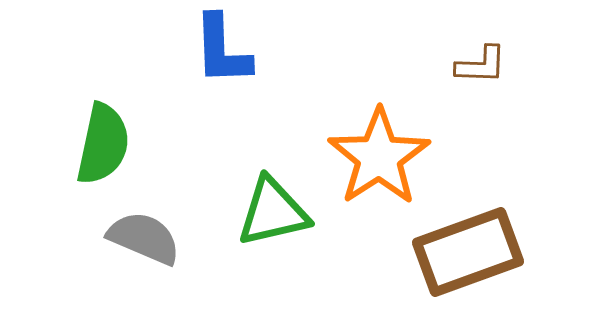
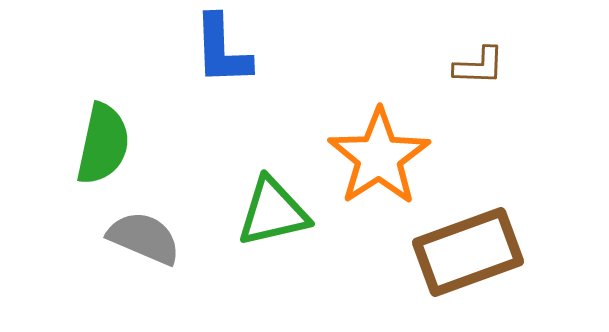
brown L-shape: moved 2 px left, 1 px down
